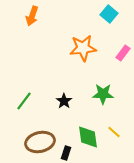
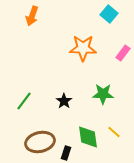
orange star: rotated 8 degrees clockwise
